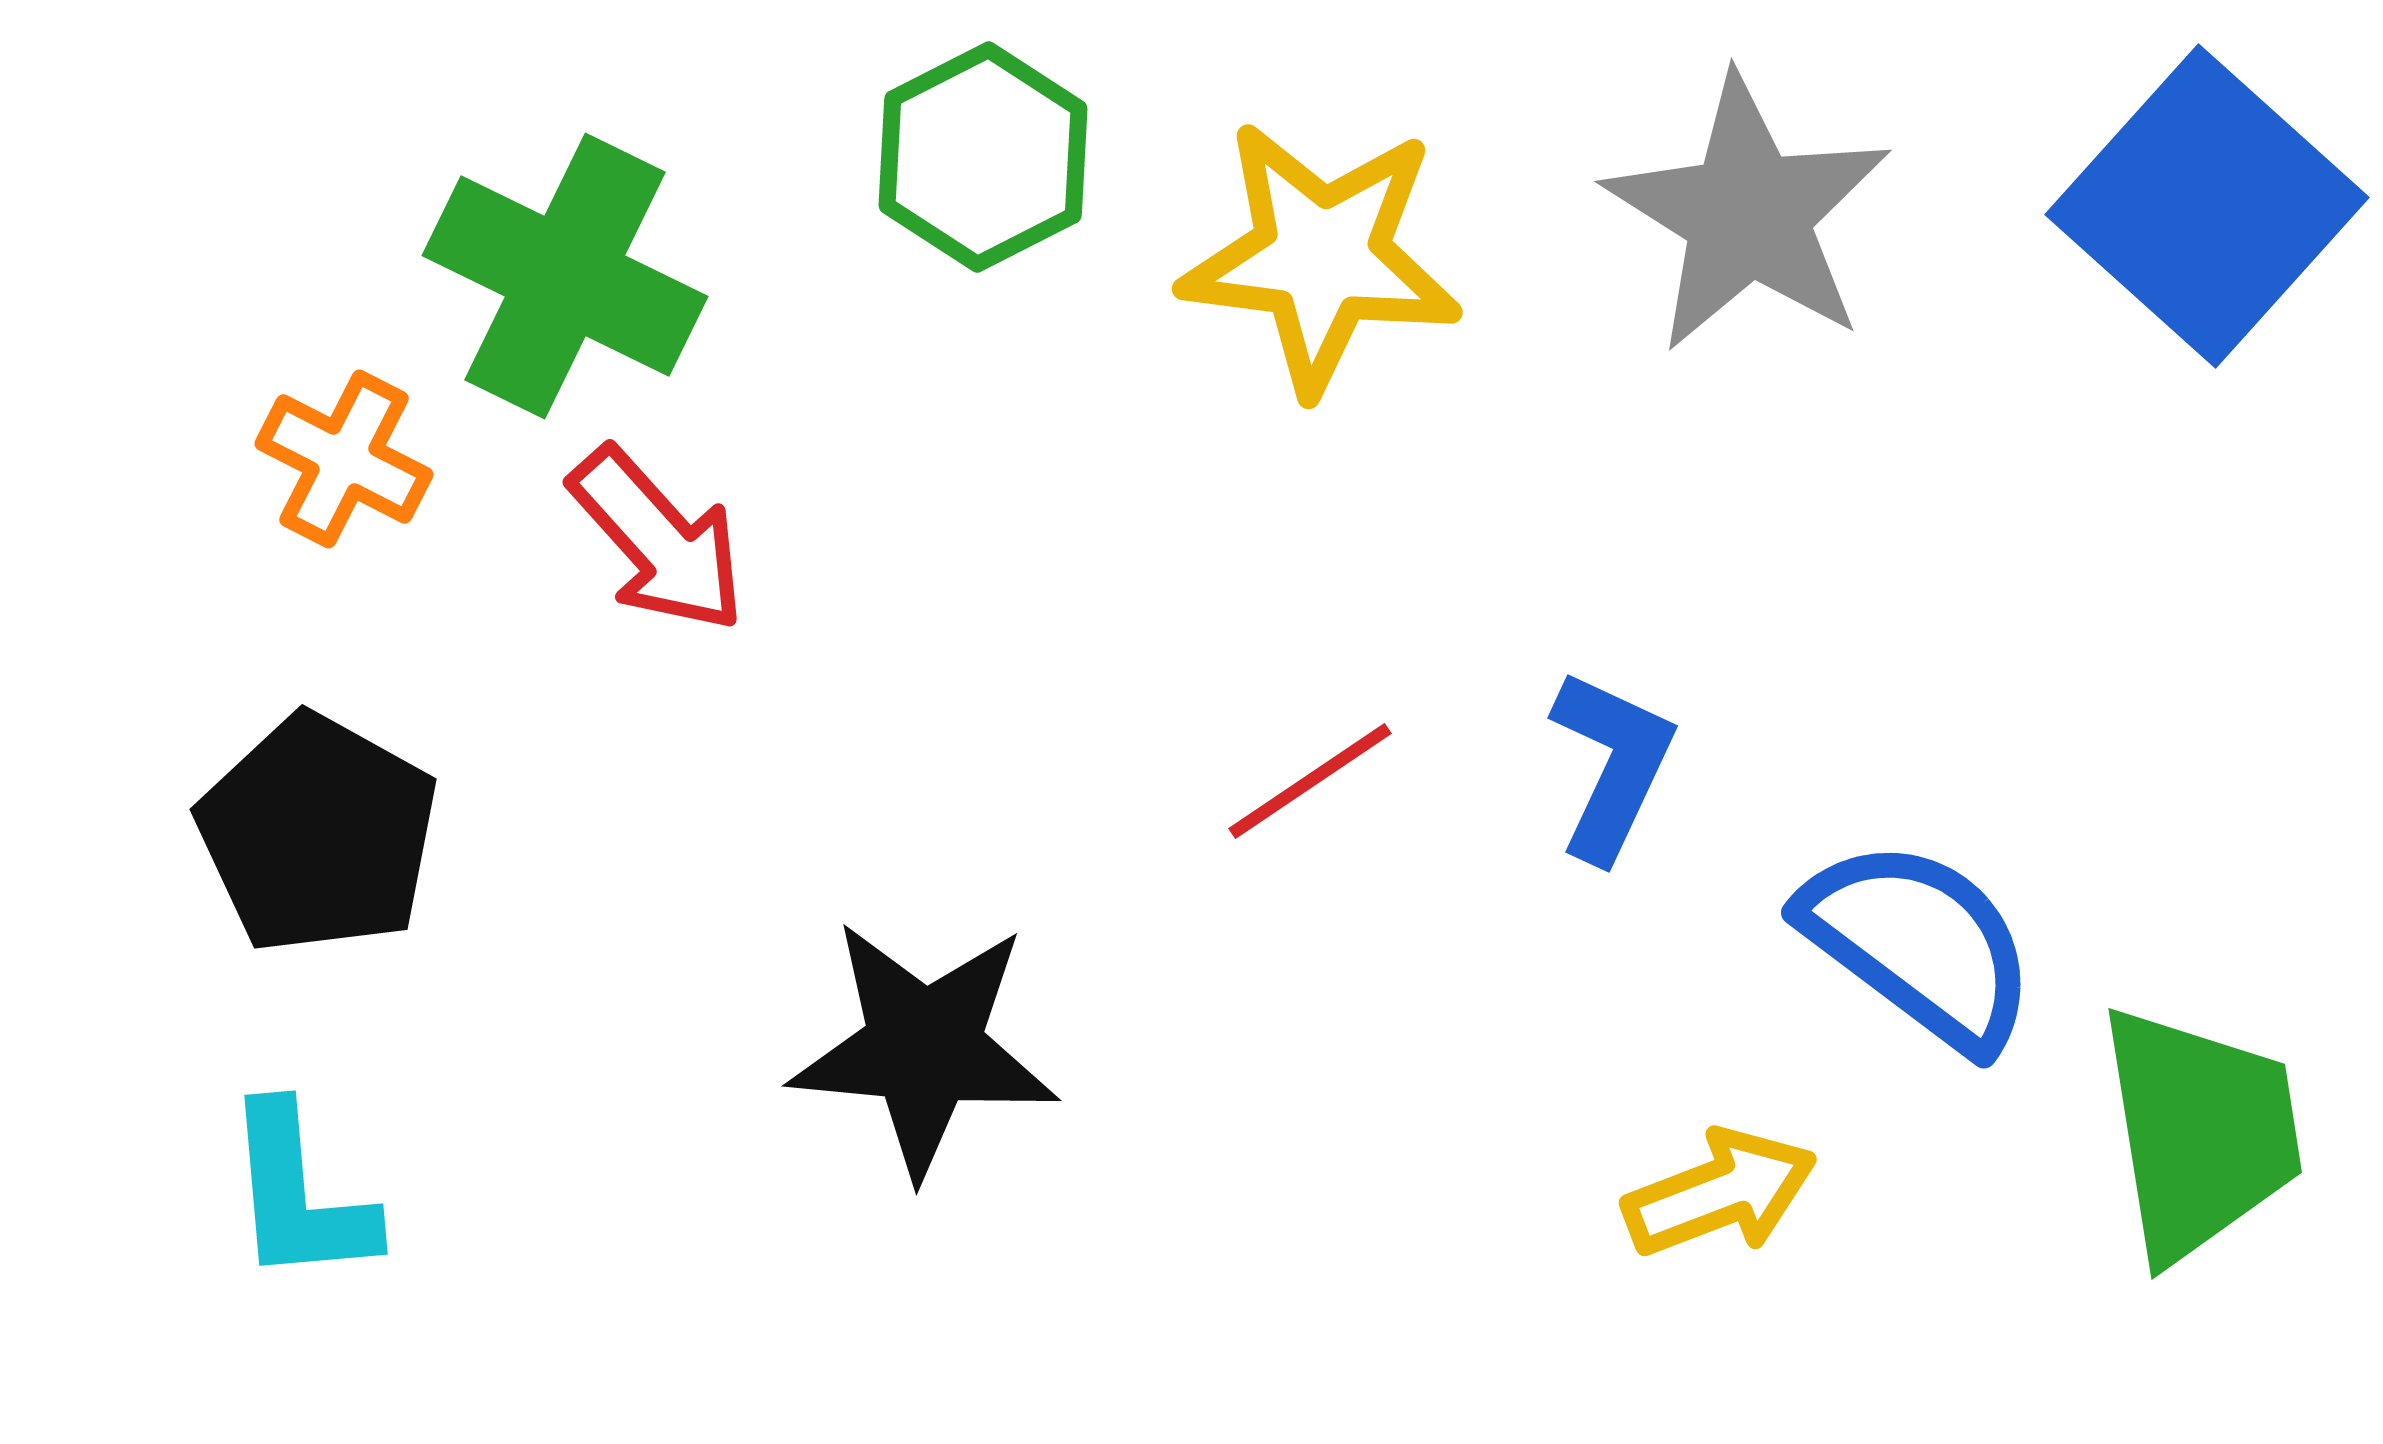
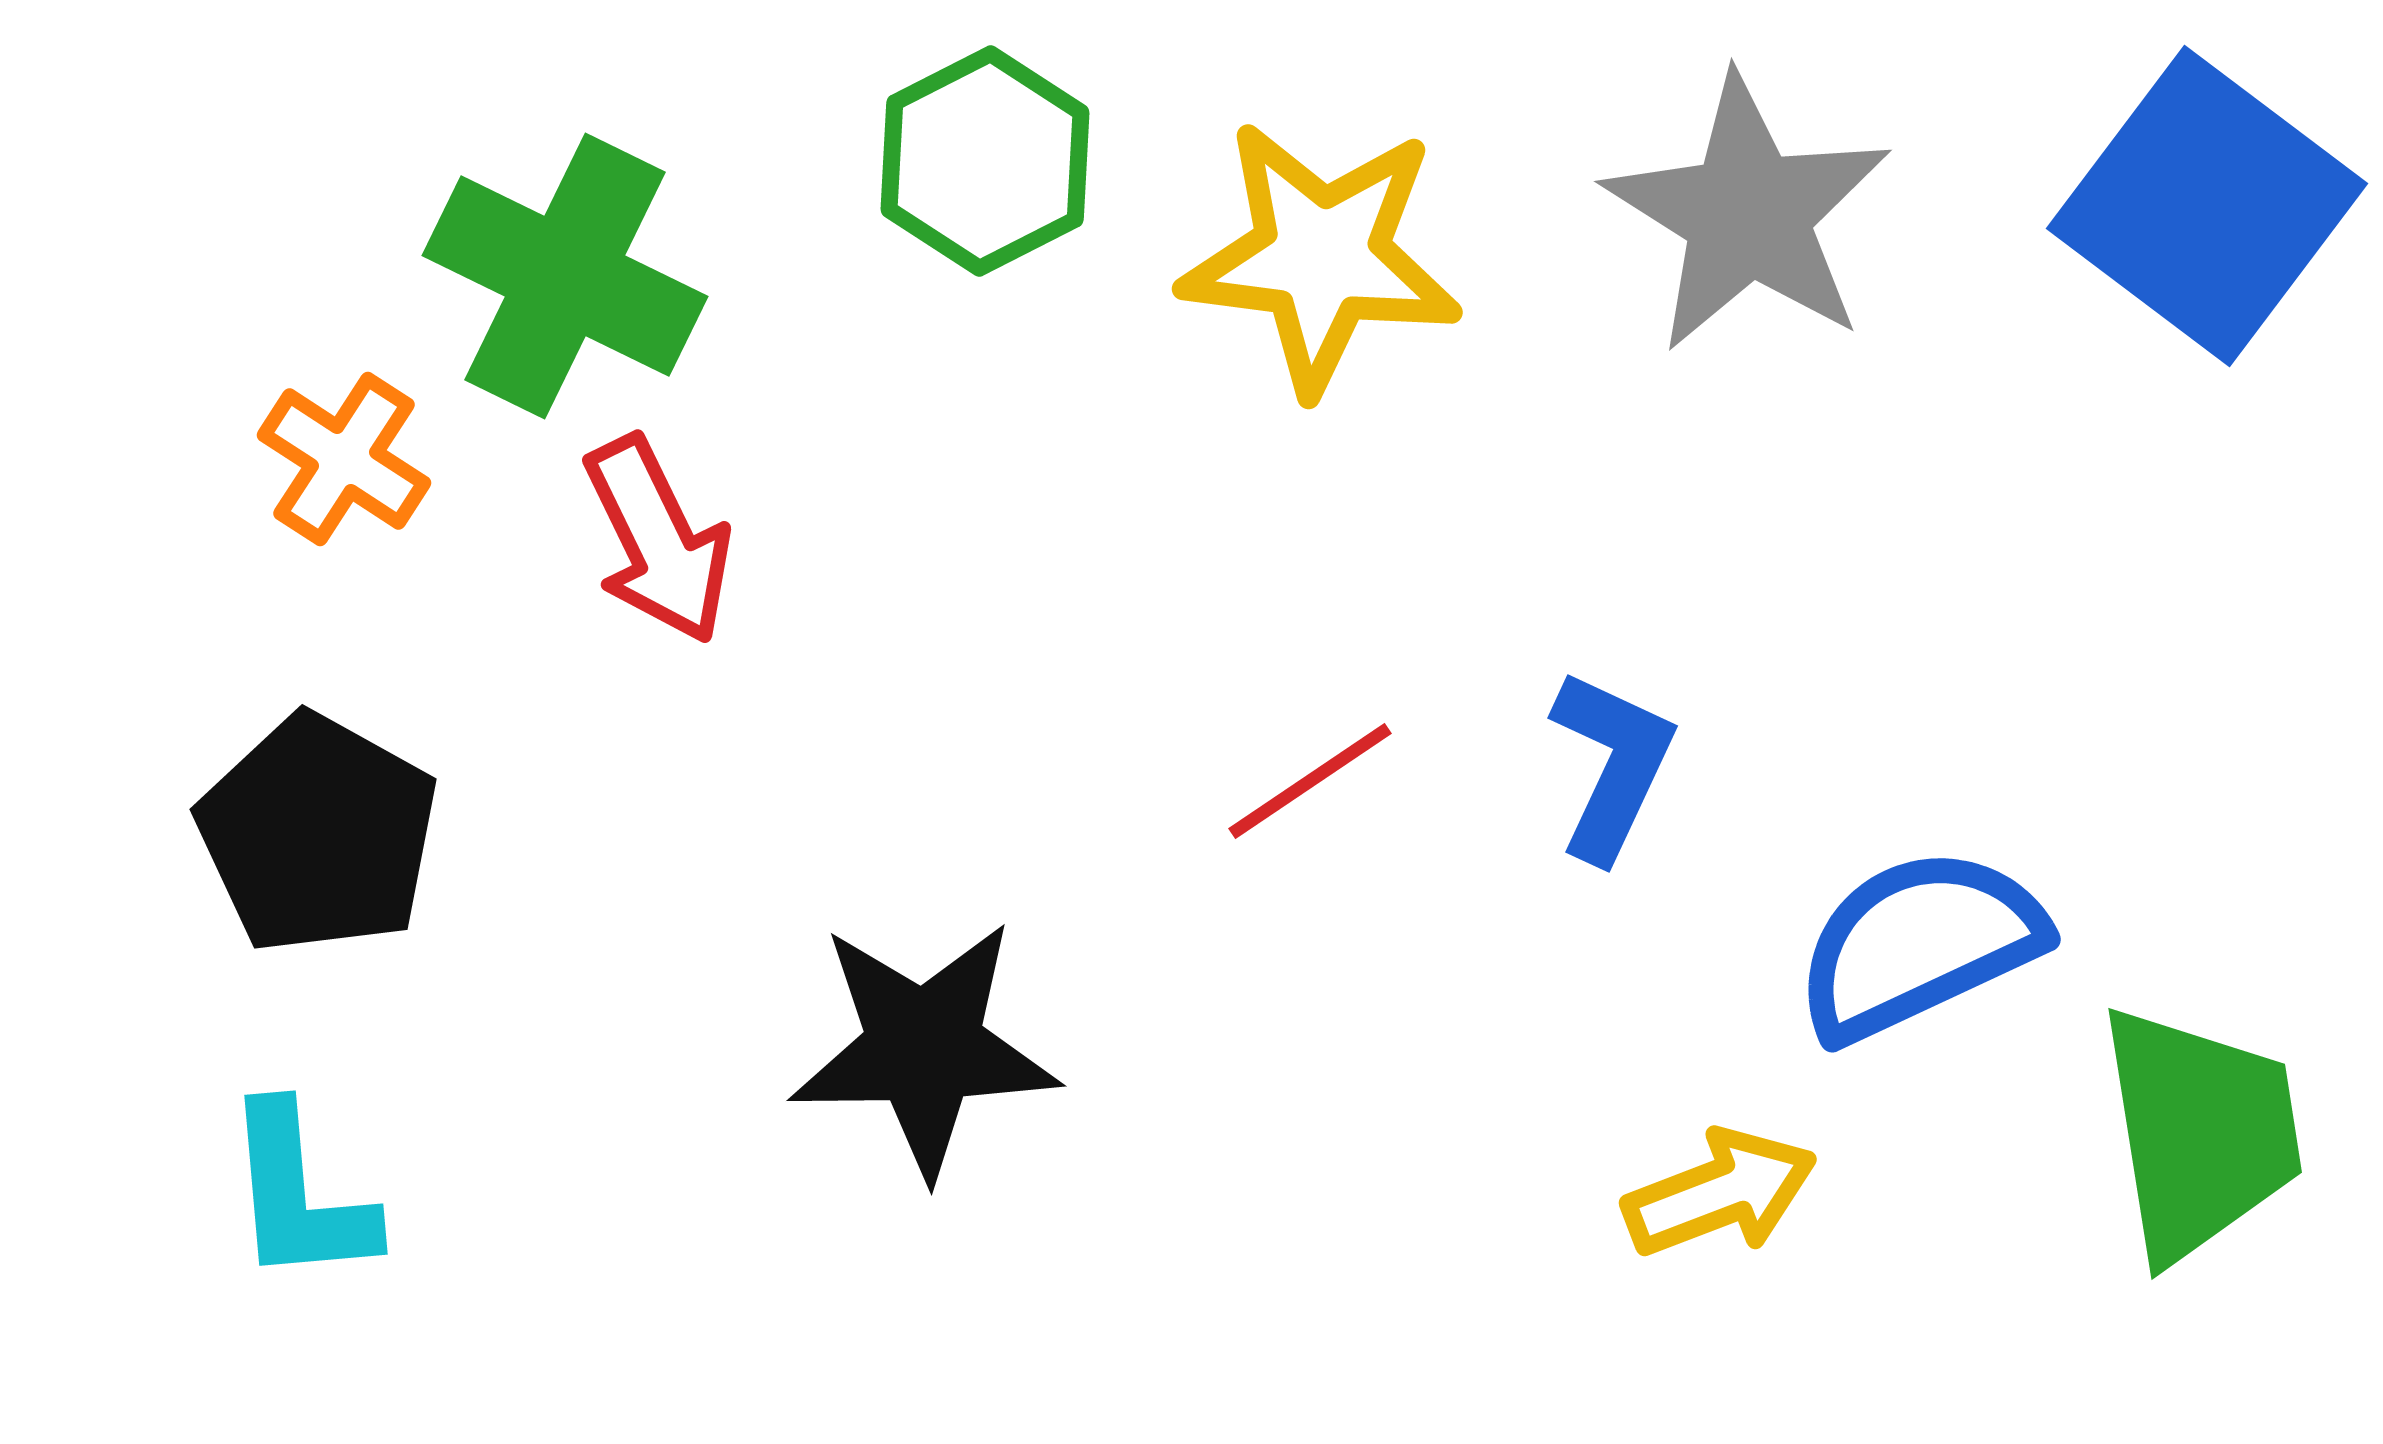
green hexagon: moved 2 px right, 4 px down
blue square: rotated 5 degrees counterclockwise
orange cross: rotated 6 degrees clockwise
red arrow: rotated 16 degrees clockwise
blue semicircle: rotated 62 degrees counterclockwise
black star: rotated 6 degrees counterclockwise
